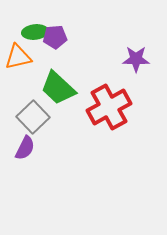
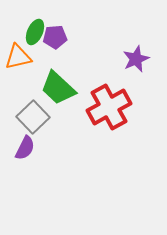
green ellipse: rotated 60 degrees counterclockwise
purple star: rotated 24 degrees counterclockwise
